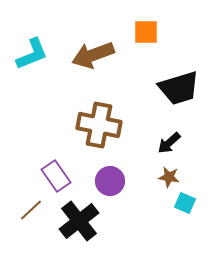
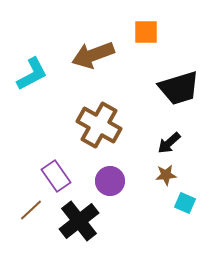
cyan L-shape: moved 20 px down; rotated 6 degrees counterclockwise
brown cross: rotated 18 degrees clockwise
brown star: moved 3 px left, 2 px up; rotated 15 degrees counterclockwise
